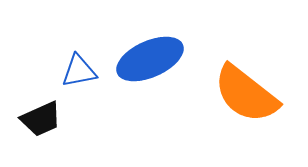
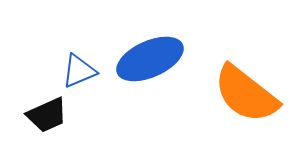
blue triangle: rotated 12 degrees counterclockwise
black trapezoid: moved 6 px right, 4 px up
